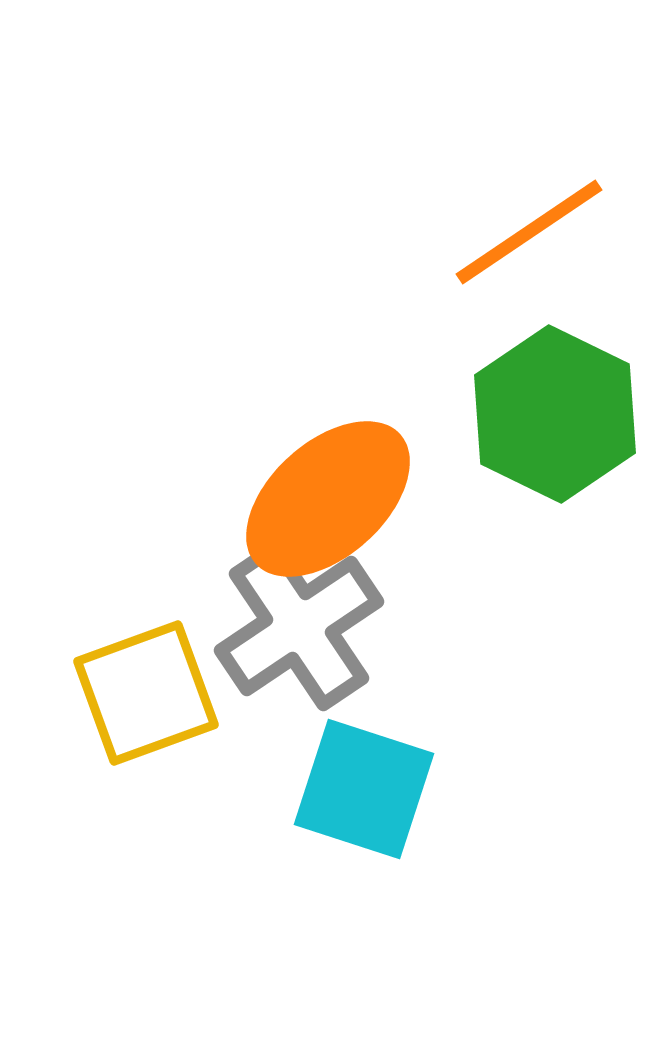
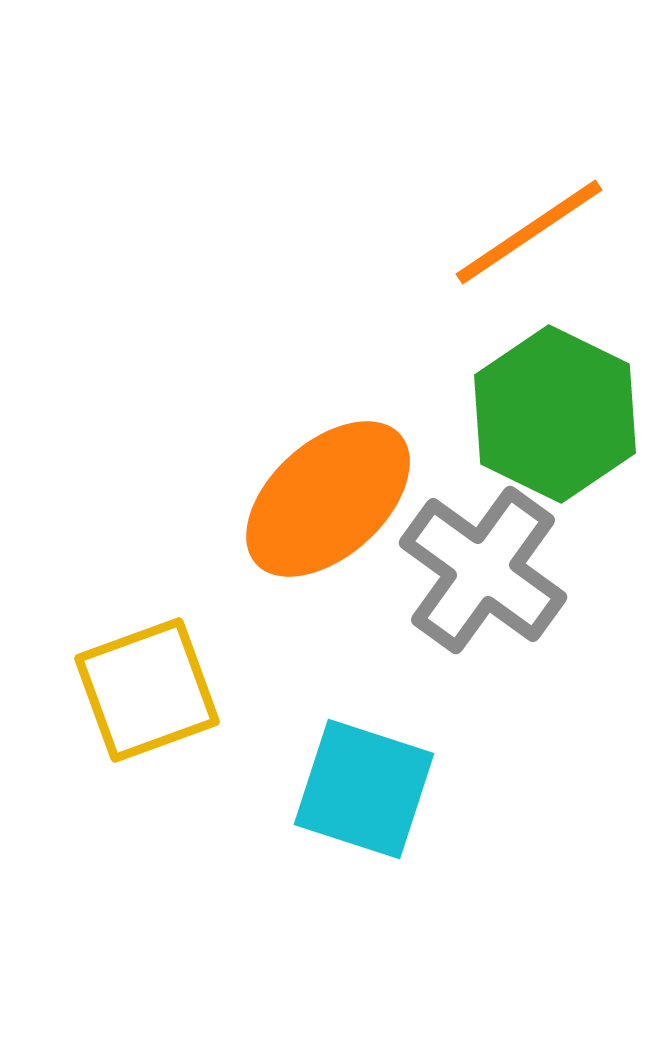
gray cross: moved 184 px right, 56 px up; rotated 20 degrees counterclockwise
yellow square: moved 1 px right, 3 px up
